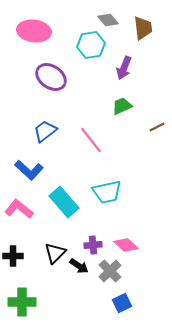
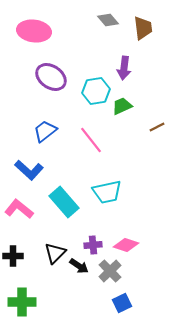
cyan hexagon: moved 5 px right, 46 px down
purple arrow: rotated 15 degrees counterclockwise
pink diamond: rotated 25 degrees counterclockwise
